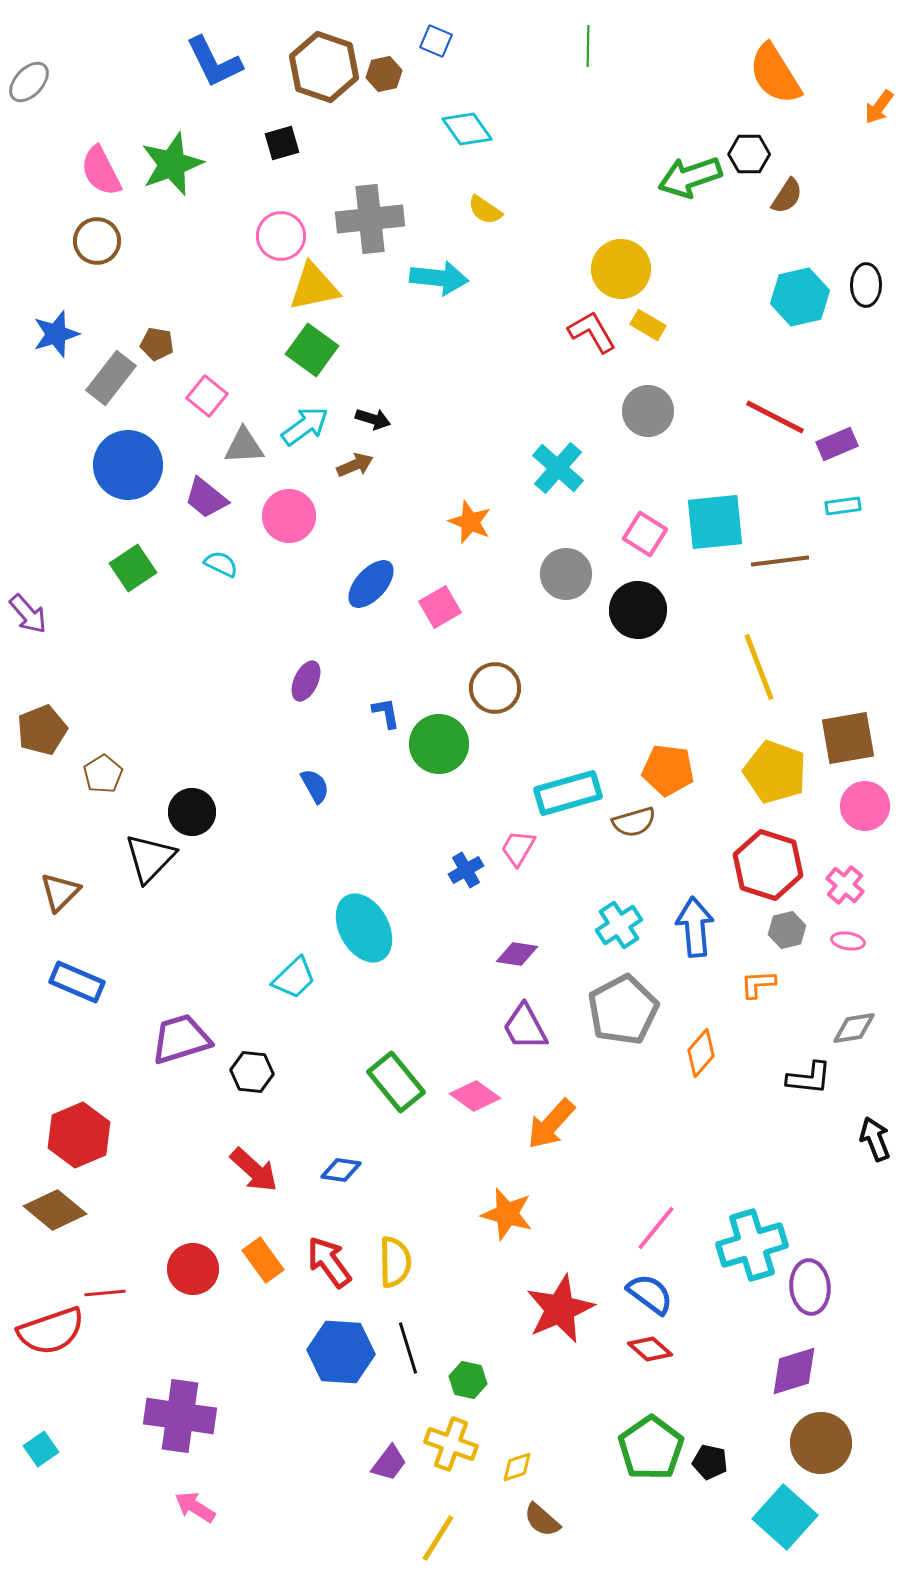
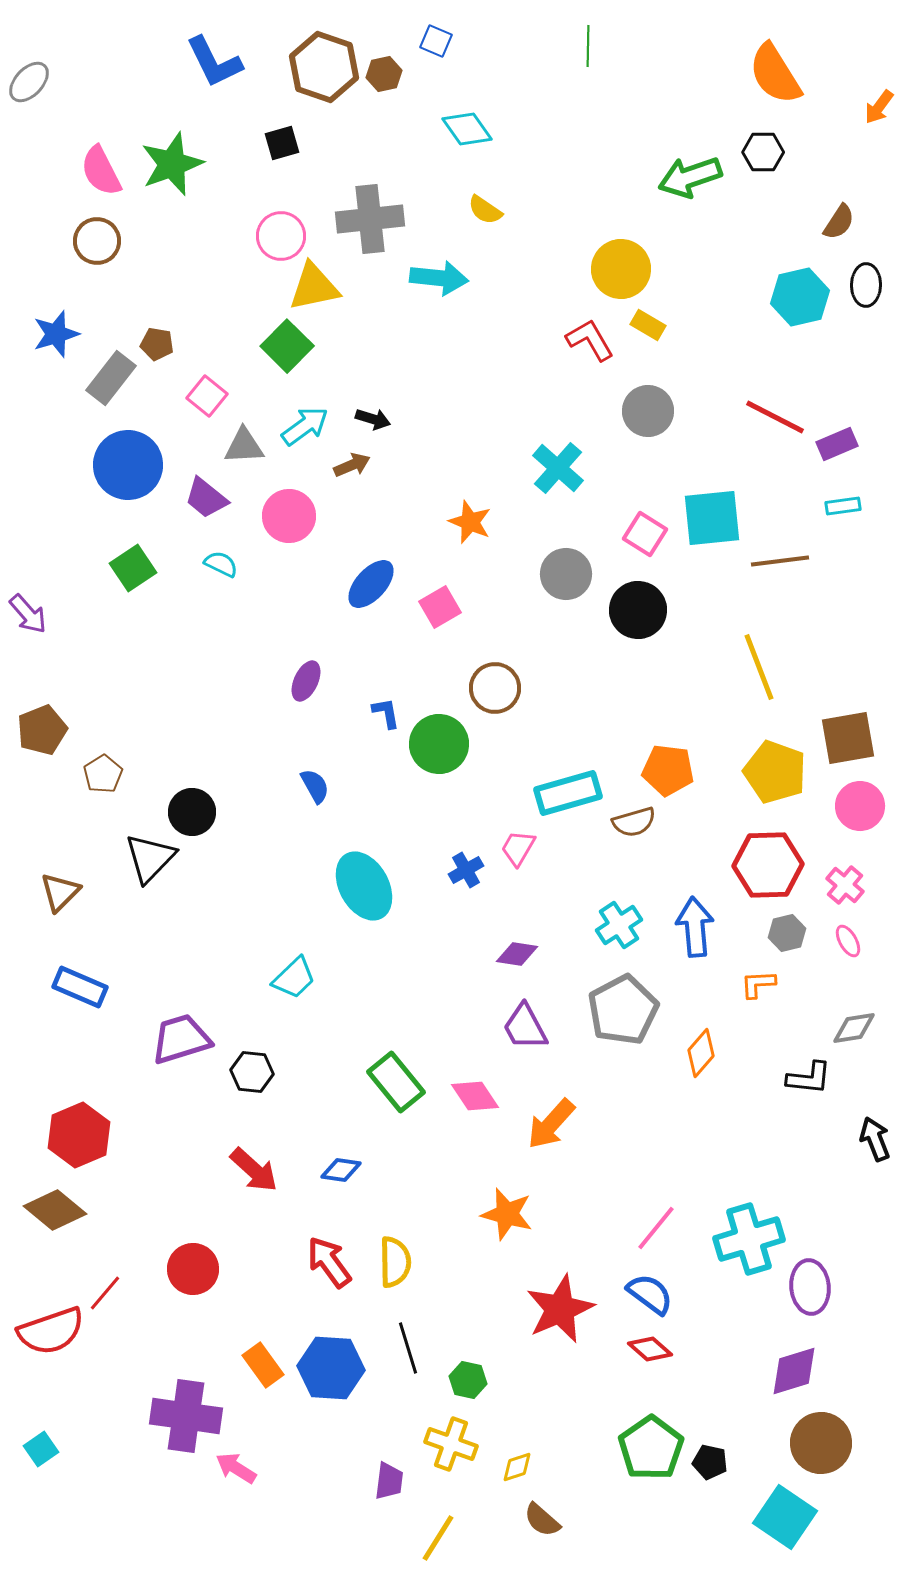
black hexagon at (749, 154): moved 14 px right, 2 px up
brown semicircle at (787, 196): moved 52 px right, 26 px down
red L-shape at (592, 332): moved 2 px left, 8 px down
green square at (312, 350): moved 25 px left, 4 px up; rotated 9 degrees clockwise
brown arrow at (355, 465): moved 3 px left
cyan square at (715, 522): moved 3 px left, 4 px up
pink circle at (865, 806): moved 5 px left
red hexagon at (768, 865): rotated 20 degrees counterclockwise
cyan ellipse at (364, 928): moved 42 px up
gray hexagon at (787, 930): moved 3 px down
pink ellipse at (848, 941): rotated 52 degrees clockwise
blue rectangle at (77, 982): moved 3 px right, 5 px down
pink diamond at (475, 1096): rotated 21 degrees clockwise
cyan cross at (752, 1245): moved 3 px left, 6 px up
orange rectangle at (263, 1260): moved 105 px down
red line at (105, 1293): rotated 45 degrees counterclockwise
blue hexagon at (341, 1352): moved 10 px left, 16 px down
purple cross at (180, 1416): moved 6 px right
purple trapezoid at (389, 1463): moved 18 px down; rotated 30 degrees counterclockwise
pink arrow at (195, 1507): moved 41 px right, 39 px up
cyan square at (785, 1517): rotated 8 degrees counterclockwise
